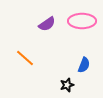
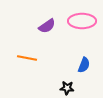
purple semicircle: moved 2 px down
orange line: moved 2 px right; rotated 30 degrees counterclockwise
black star: moved 3 px down; rotated 24 degrees clockwise
